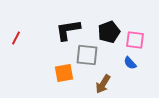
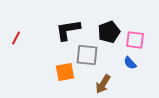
orange square: moved 1 px right, 1 px up
